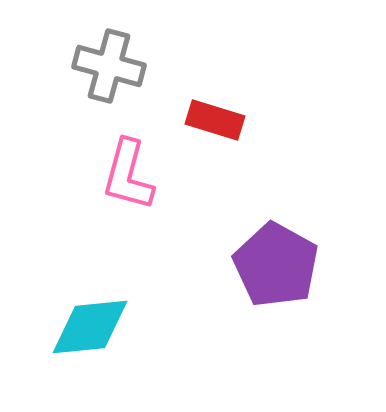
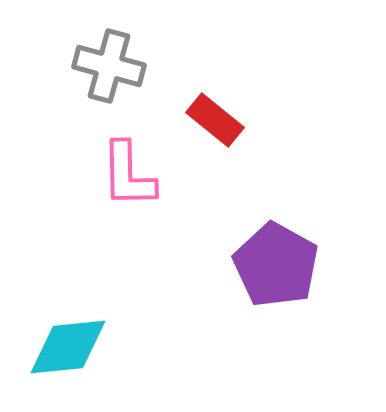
red rectangle: rotated 22 degrees clockwise
pink L-shape: rotated 16 degrees counterclockwise
cyan diamond: moved 22 px left, 20 px down
